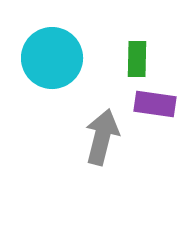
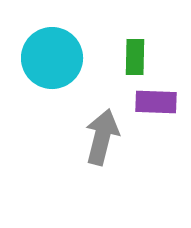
green rectangle: moved 2 px left, 2 px up
purple rectangle: moved 1 px right, 2 px up; rotated 6 degrees counterclockwise
